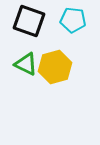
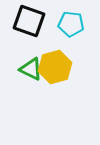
cyan pentagon: moved 2 px left, 4 px down
green triangle: moved 5 px right, 5 px down
